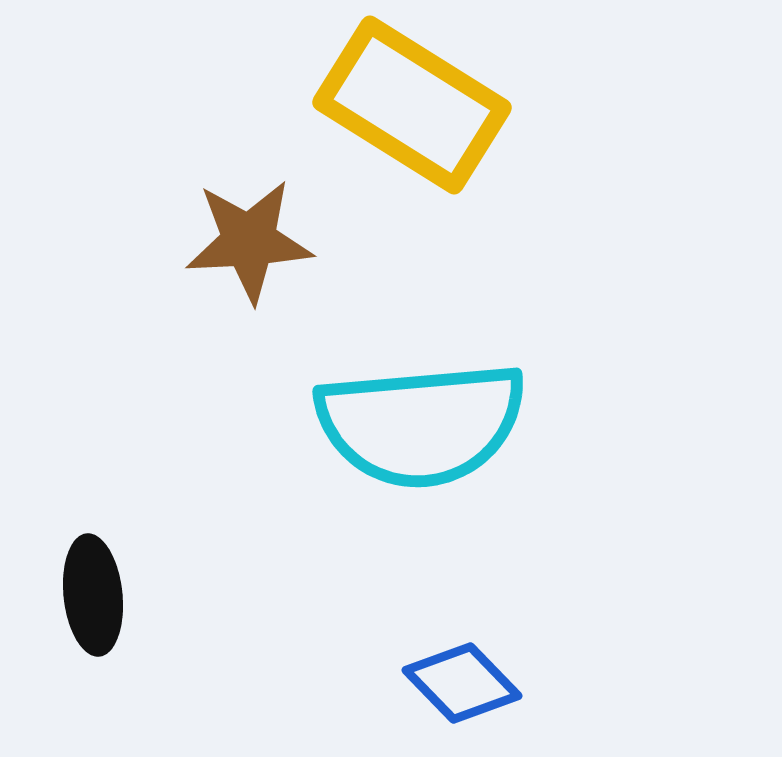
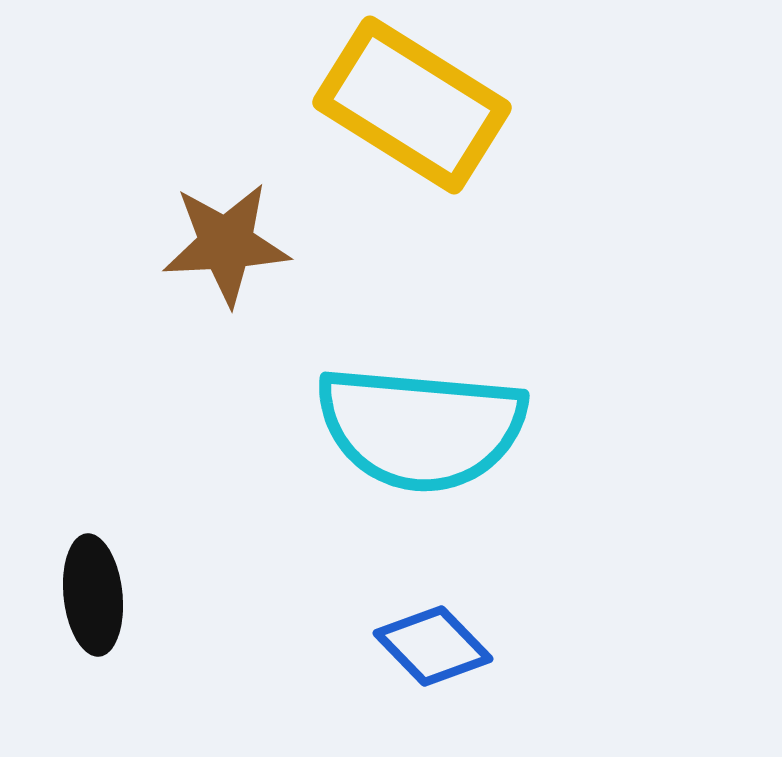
brown star: moved 23 px left, 3 px down
cyan semicircle: moved 4 px down; rotated 10 degrees clockwise
blue diamond: moved 29 px left, 37 px up
